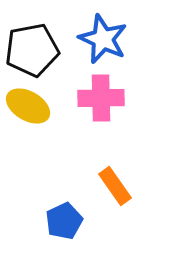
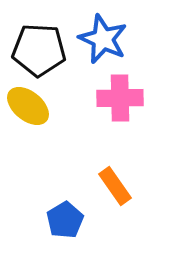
black pentagon: moved 7 px right; rotated 14 degrees clockwise
pink cross: moved 19 px right
yellow ellipse: rotated 9 degrees clockwise
blue pentagon: moved 1 px right, 1 px up; rotated 6 degrees counterclockwise
